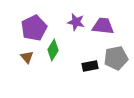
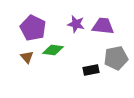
purple star: moved 2 px down
purple pentagon: moved 1 px left; rotated 20 degrees counterclockwise
green diamond: rotated 65 degrees clockwise
black rectangle: moved 1 px right, 4 px down
